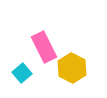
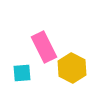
cyan square: rotated 36 degrees clockwise
